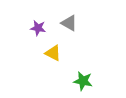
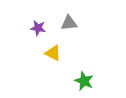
gray triangle: rotated 36 degrees counterclockwise
green star: moved 1 px right; rotated 12 degrees clockwise
